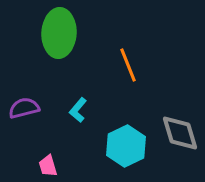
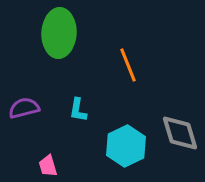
cyan L-shape: rotated 30 degrees counterclockwise
